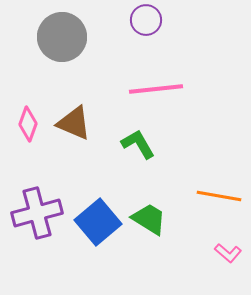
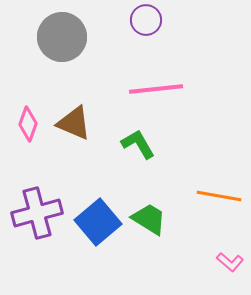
pink L-shape: moved 2 px right, 9 px down
